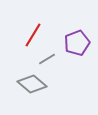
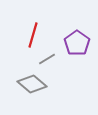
red line: rotated 15 degrees counterclockwise
purple pentagon: rotated 15 degrees counterclockwise
